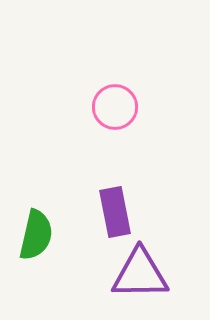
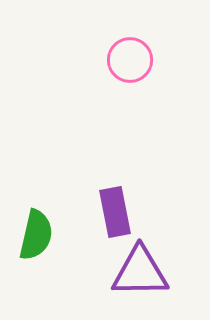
pink circle: moved 15 px right, 47 px up
purple triangle: moved 2 px up
